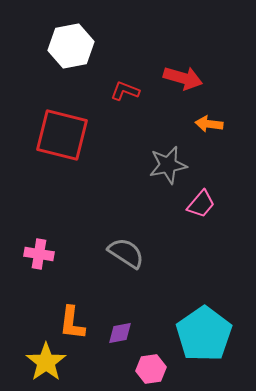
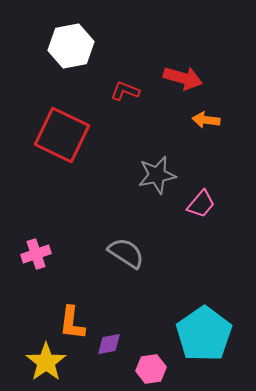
orange arrow: moved 3 px left, 4 px up
red square: rotated 12 degrees clockwise
gray star: moved 11 px left, 10 px down
pink cross: moved 3 px left; rotated 28 degrees counterclockwise
purple diamond: moved 11 px left, 11 px down
